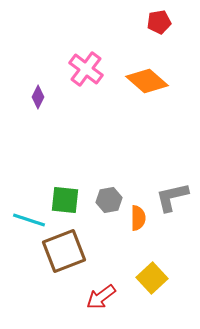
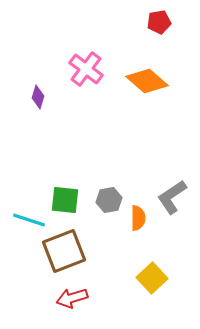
purple diamond: rotated 10 degrees counterclockwise
gray L-shape: rotated 21 degrees counterclockwise
red arrow: moved 29 px left, 1 px down; rotated 20 degrees clockwise
